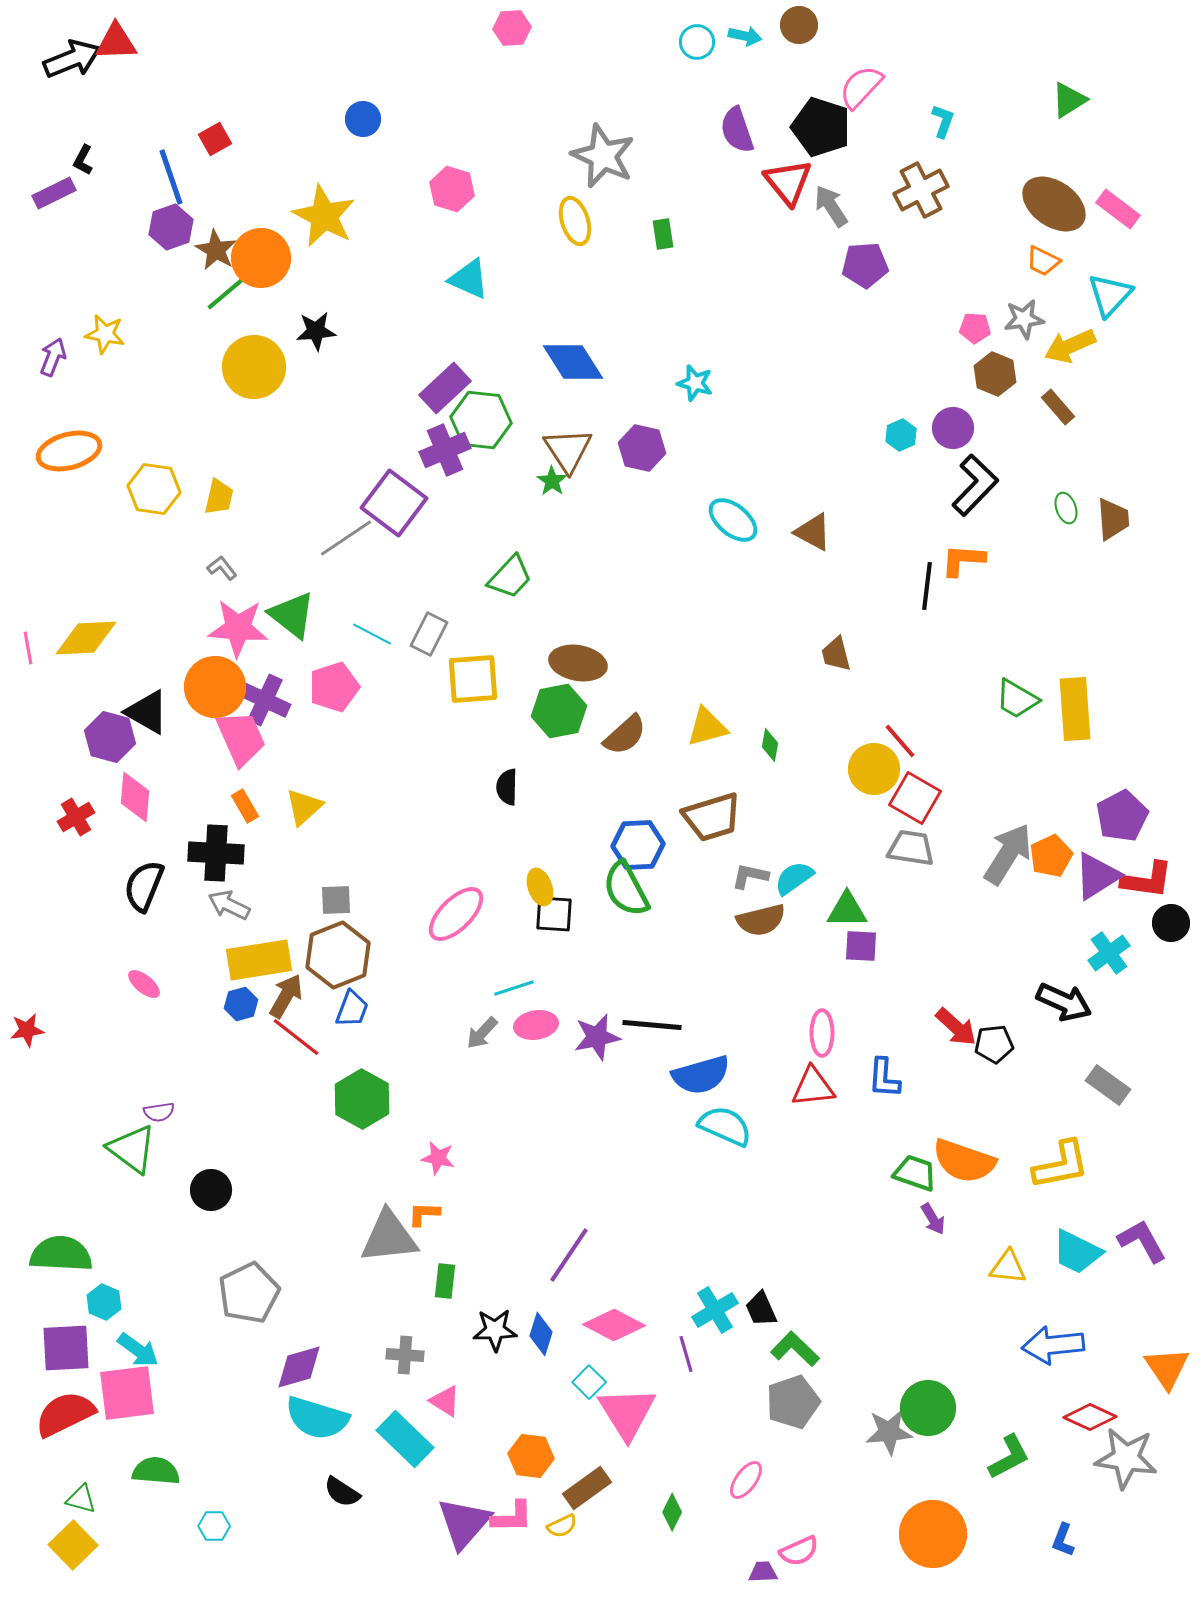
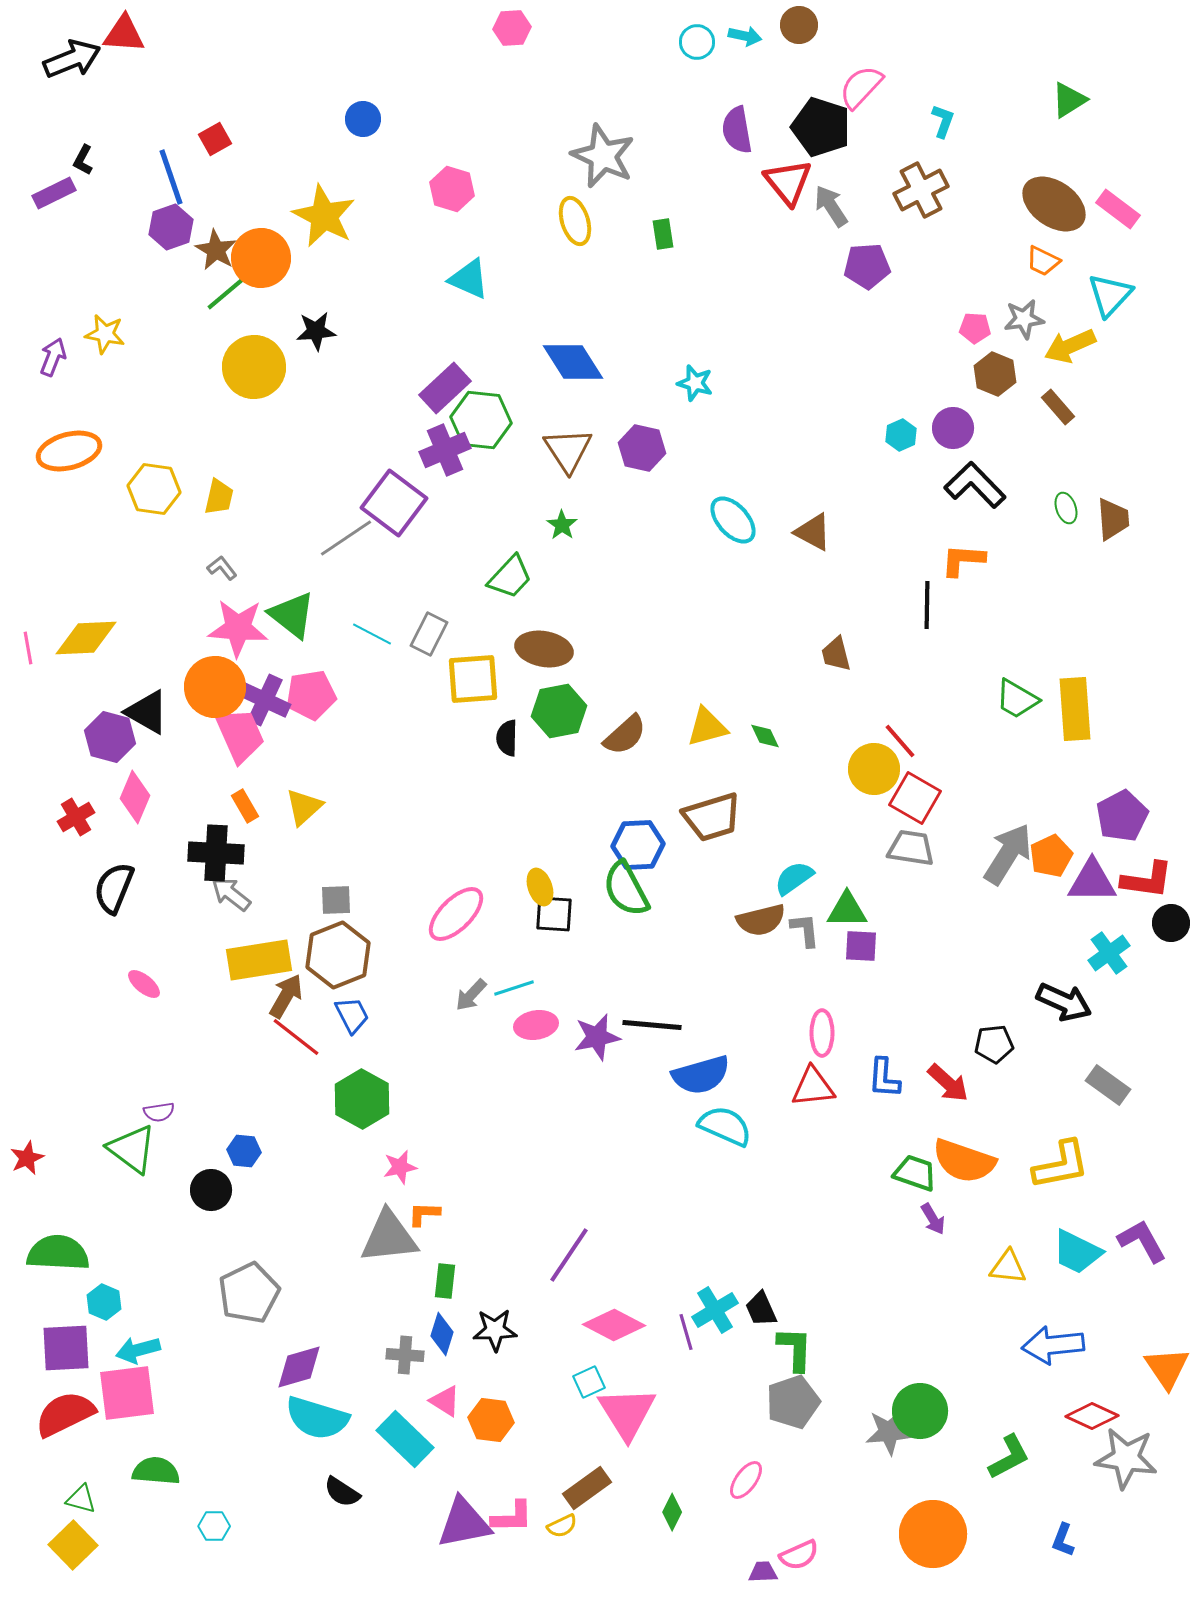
red triangle at (116, 42): moved 8 px right, 8 px up; rotated 6 degrees clockwise
purple semicircle at (737, 130): rotated 9 degrees clockwise
purple pentagon at (865, 265): moved 2 px right, 1 px down
green star at (552, 481): moved 10 px right, 44 px down
black L-shape at (975, 485): rotated 88 degrees counterclockwise
cyan ellipse at (733, 520): rotated 9 degrees clockwise
black line at (927, 586): moved 19 px down; rotated 6 degrees counterclockwise
brown ellipse at (578, 663): moved 34 px left, 14 px up
pink pentagon at (334, 687): moved 23 px left, 8 px down; rotated 9 degrees clockwise
pink trapezoid at (241, 738): moved 1 px left, 3 px up
green diamond at (770, 745): moved 5 px left, 9 px up; rotated 36 degrees counterclockwise
black semicircle at (507, 787): moved 49 px up
pink diamond at (135, 797): rotated 18 degrees clockwise
gray L-shape at (750, 876): moved 55 px right, 54 px down; rotated 72 degrees clockwise
purple triangle at (1097, 876): moved 5 px left, 5 px down; rotated 32 degrees clockwise
black semicircle at (144, 886): moved 30 px left, 2 px down
gray arrow at (229, 905): moved 2 px right, 11 px up; rotated 12 degrees clockwise
blue hexagon at (241, 1004): moved 3 px right, 147 px down; rotated 20 degrees clockwise
blue trapezoid at (352, 1009): moved 6 px down; rotated 48 degrees counterclockwise
red arrow at (956, 1027): moved 8 px left, 56 px down
red star at (27, 1030): moved 128 px down; rotated 16 degrees counterclockwise
gray arrow at (482, 1033): moved 11 px left, 38 px up
pink star at (438, 1158): moved 38 px left, 9 px down; rotated 24 degrees counterclockwise
green semicircle at (61, 1254): moved 3 px left, 1 px up
blue diamond at (541, 1334): moved 99 px left
green L-shape at (795, 1349): rotated 48 degrees clockwise
cyan arrow at (138, 1350): rotated 129 degrees clockwise
purple line at (686, 1354): moved 22 px up
cyan square at (589, 1382): rotated 20 degrees clockwise
green circle at (928, 1408): moved 8 px left, 3 px down
red diamond at (1090, 1417): moved 2 px right, 1 px up
orange hexagon at (531, 1456): moved 40 px left, 36 px up
purple triangle at (464, 1523): rotated 38 degrees clockwise
pink semicircle at (799, 1551): moved 4 px down
